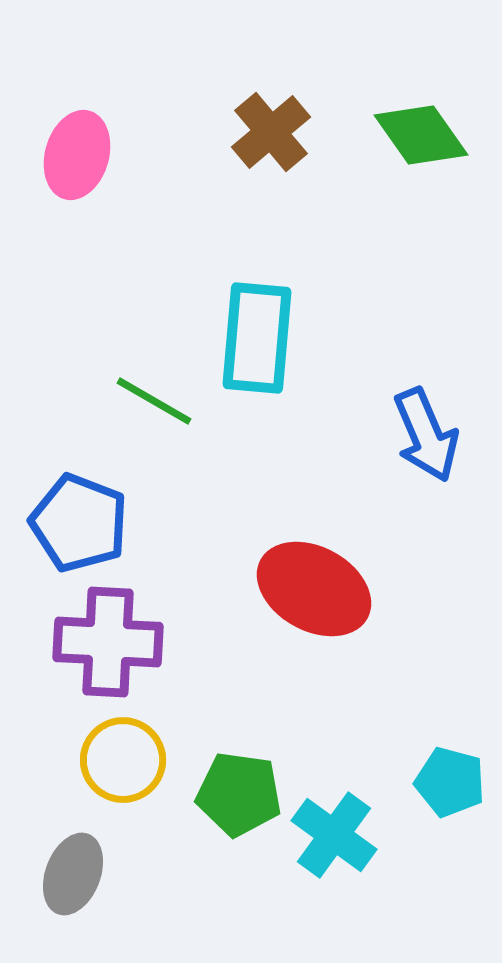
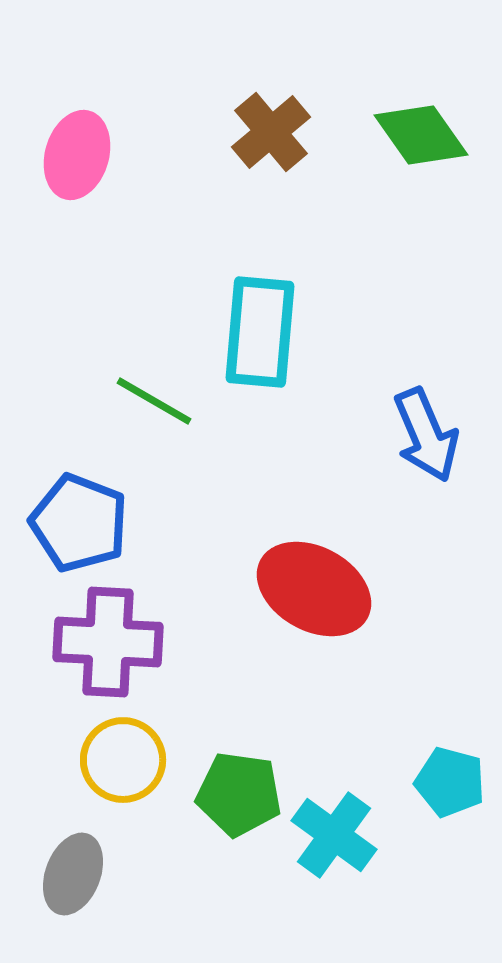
cyan rectangle: moved 3 px right, 6 px up
